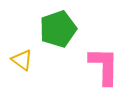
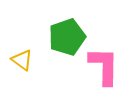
green pentagon: moved 9 px right, 8 px down
